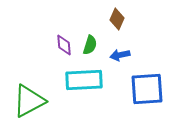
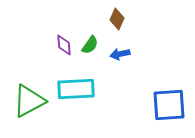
green semicircle: rotated 18 degrees clockwise
blue arrow: moved 1 px up
cyan rectangle: moved 8 px left, 9 px down
blue square: moved 22 px right, 16 px down
